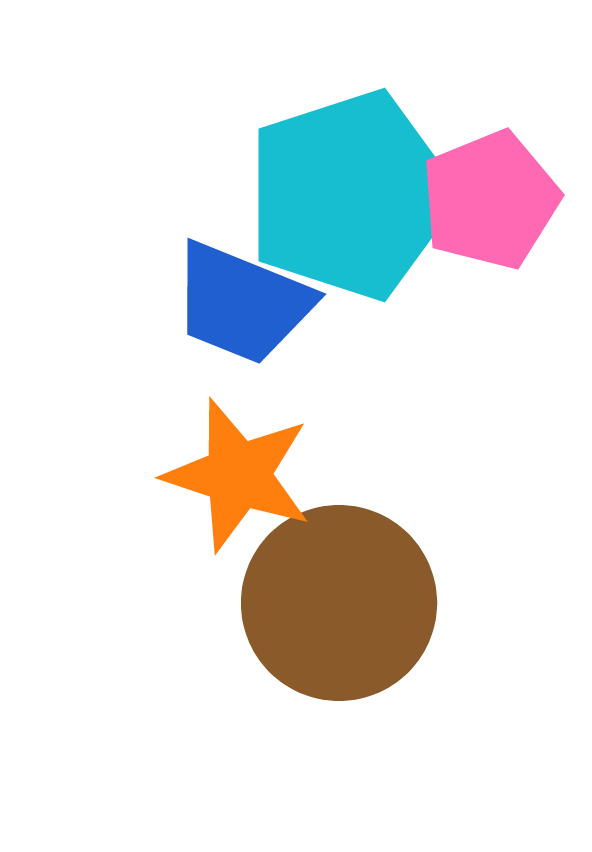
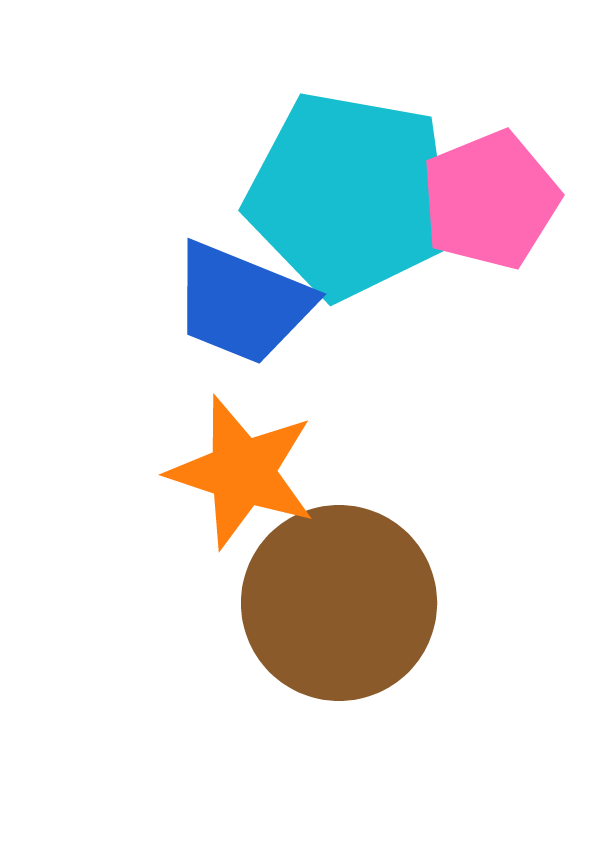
cyan pentagon: rotated 28 degrees clockwise
orange star: moved 4 px right, 3 px up
